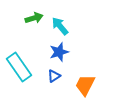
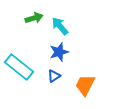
cyan rectangle: rotated 16 degrees counterclockwise
